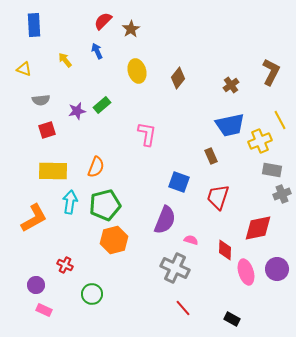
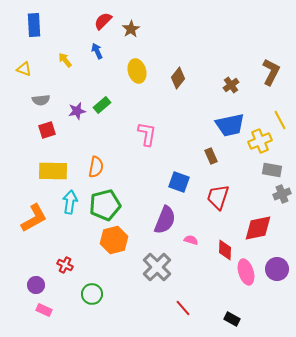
orange semicircle at (96, 167): rotated 10 degrees counterclockwise
gray cross at (175, 268): moved 18 px left, 1 px up; rotated 20 degrees clockwise
